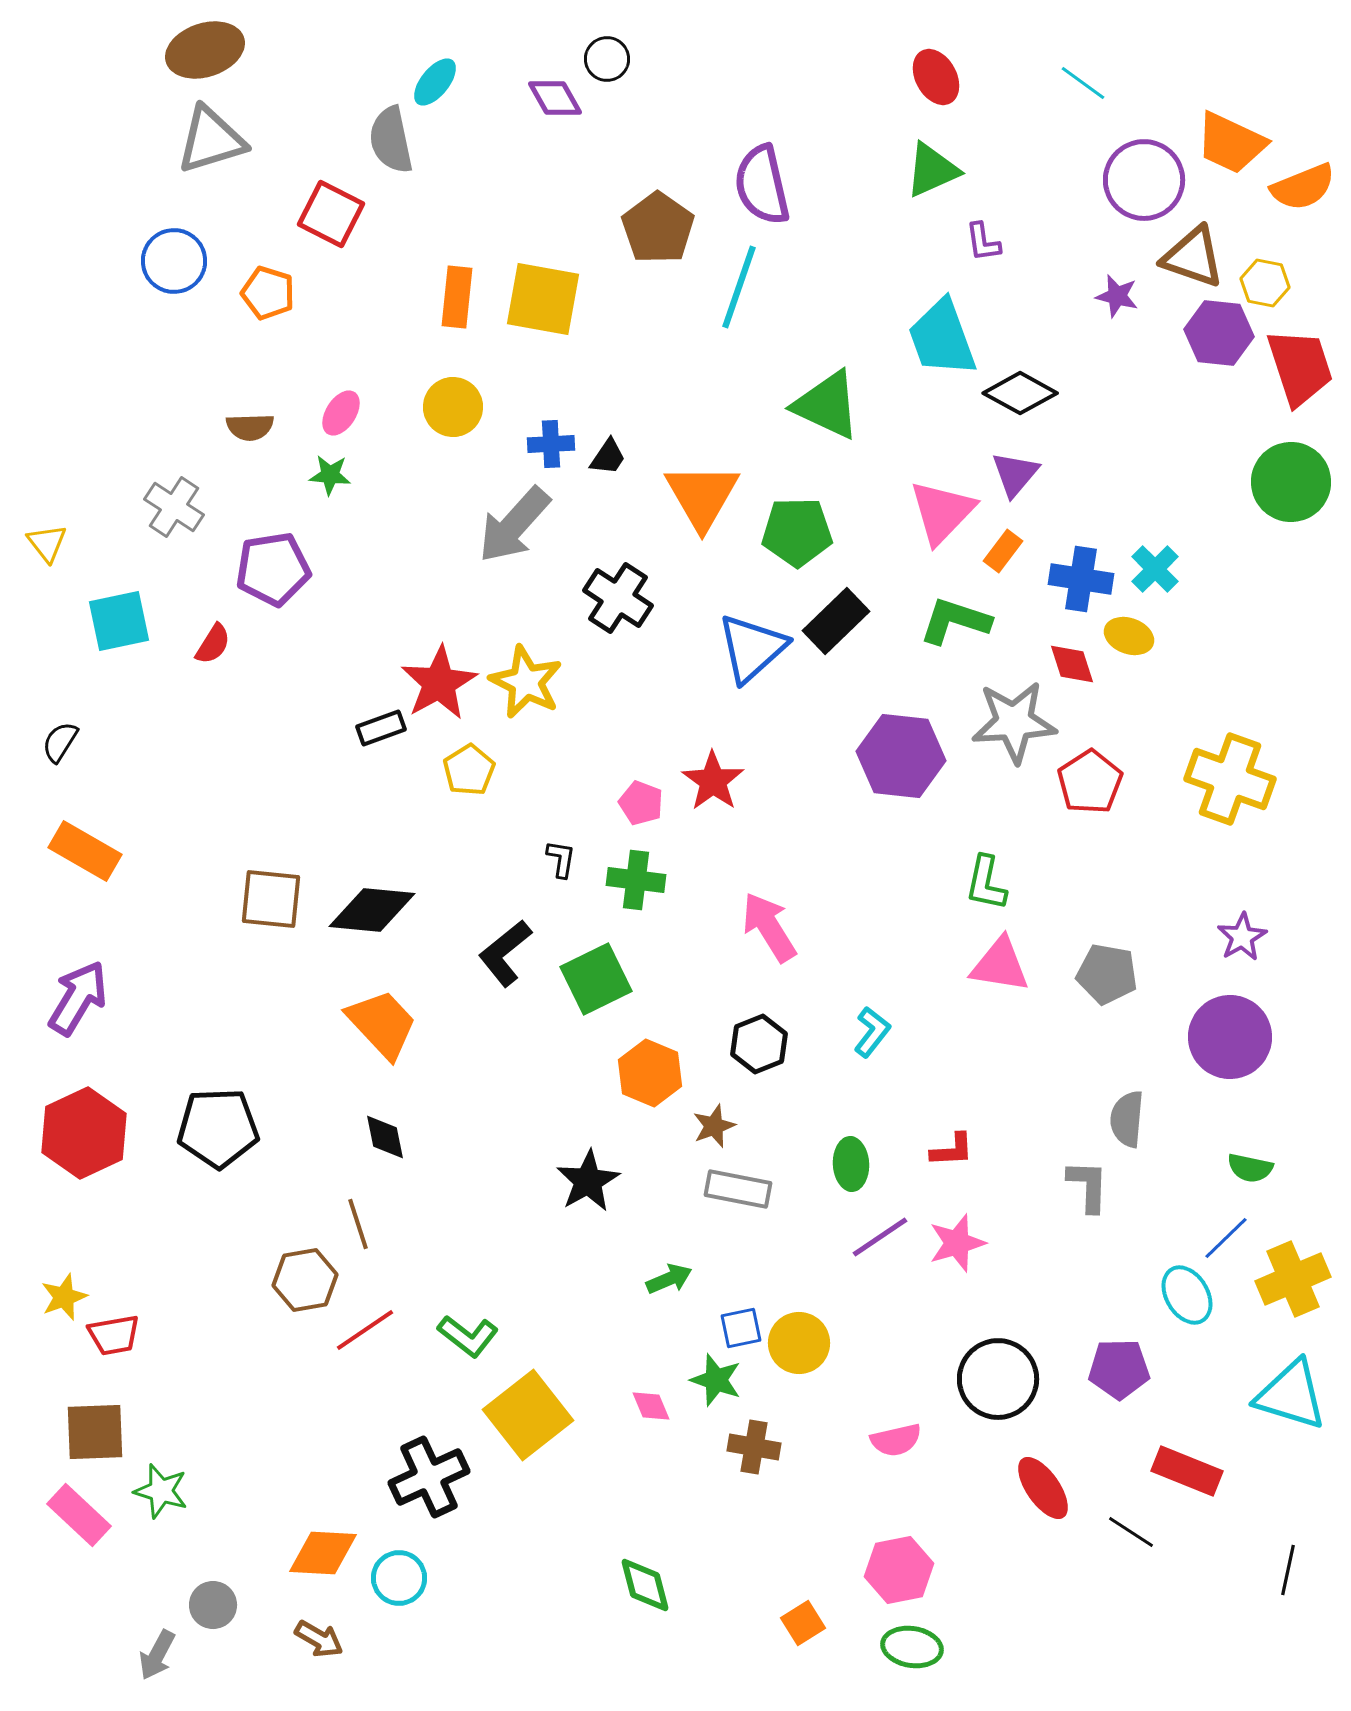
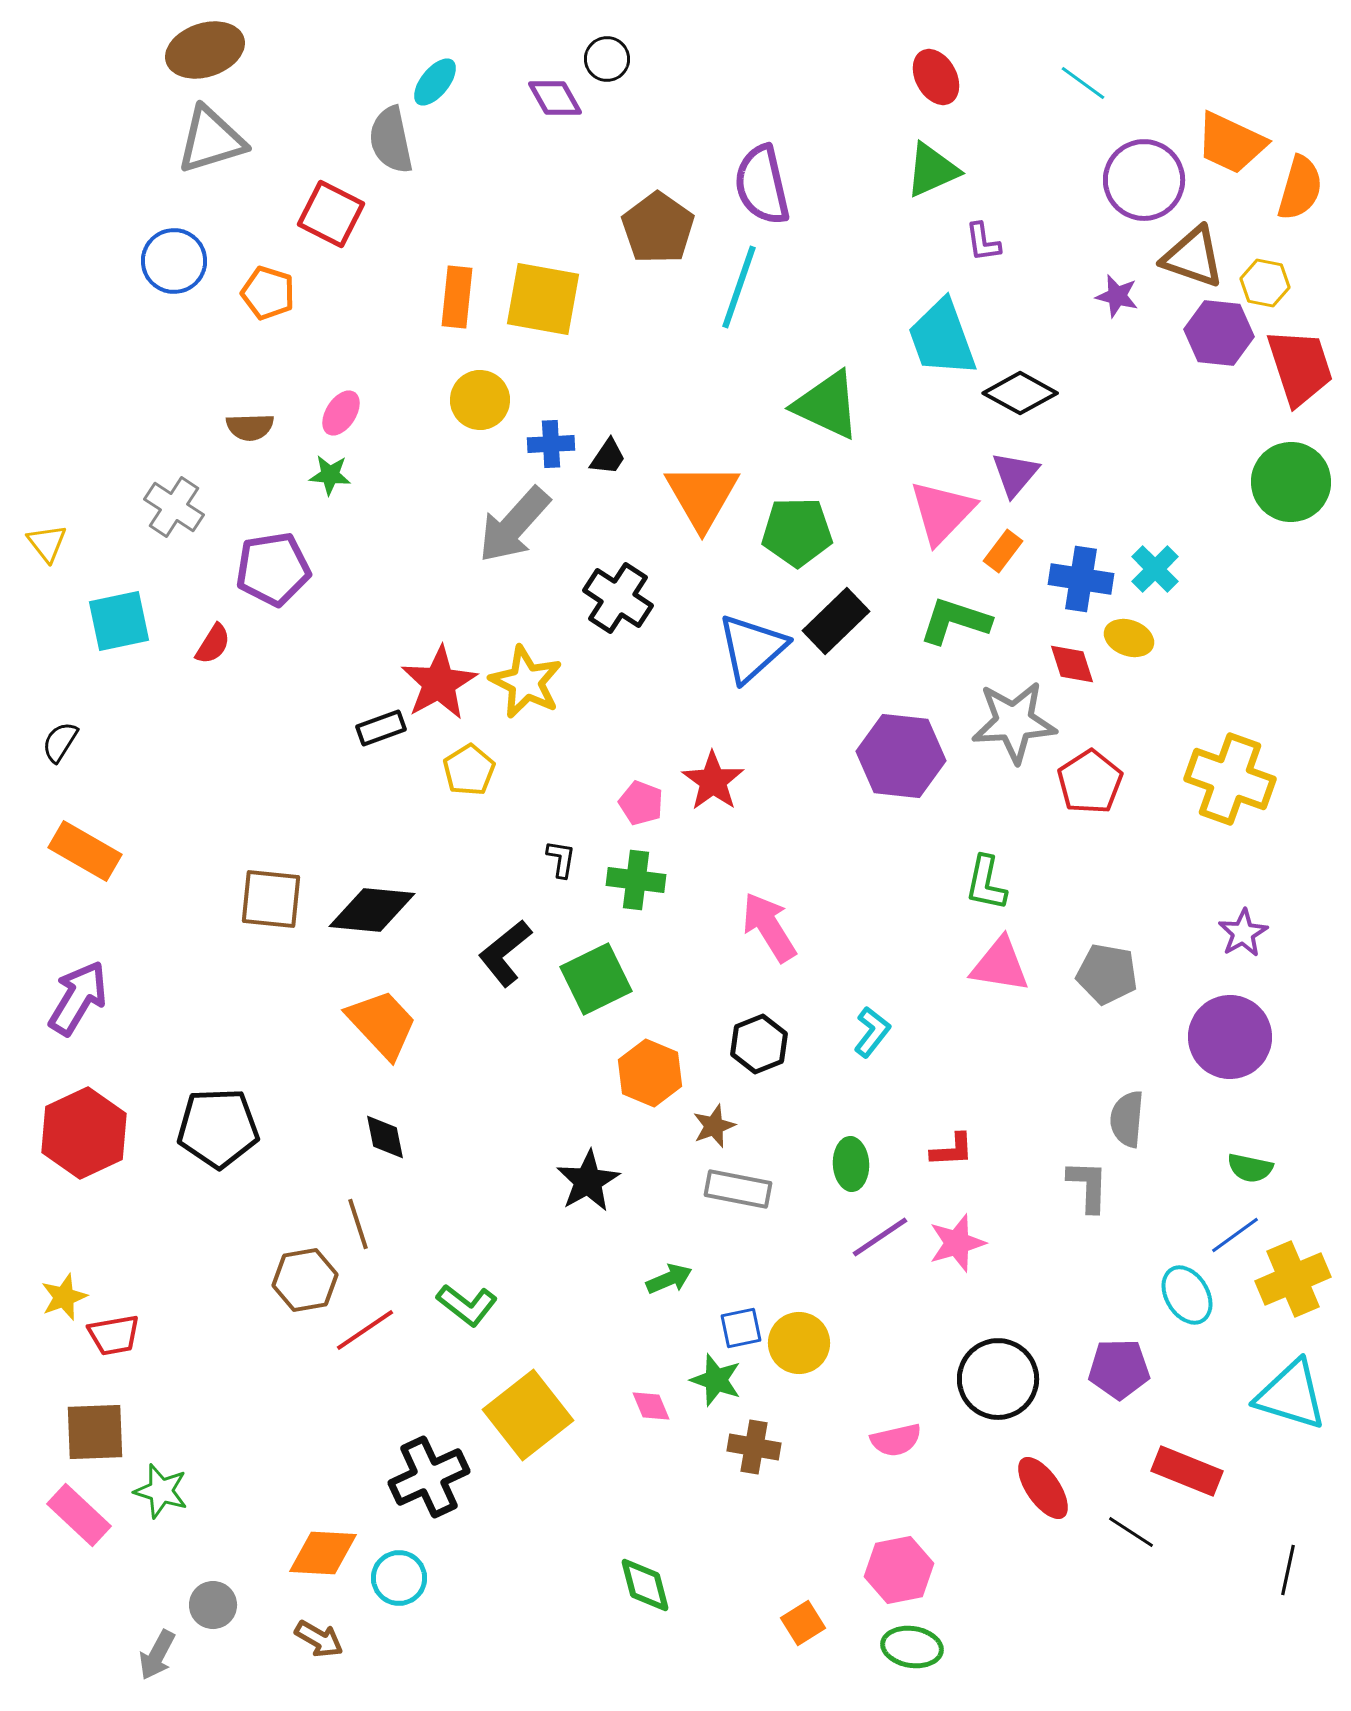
orange semicircle at (1303, 187): moved 3 px left, 1 px down; rotated 52 degrees counterclockwise
yellow circle at (453, 407): moved 27 px right, 7 px up
yellow ellipse at (1129, 636): moved 2 px down
purple star at (1242, 937): moved 1 px right, 4 px up
blue line at (1226, 1238): moved 9 px right, 3 px up; rotated 8 degrees clockwise
green L-shape at (468, 1336): moved 1 px left, 31 px up
